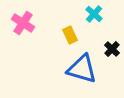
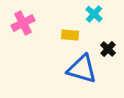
pink cross: rotated 30 degrees clockwise
yellow rectangle: rotated 60 degrees counterclockwise
black cross: moved 4 px left
